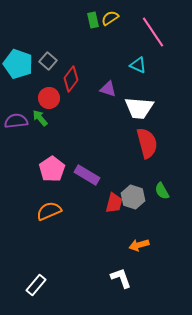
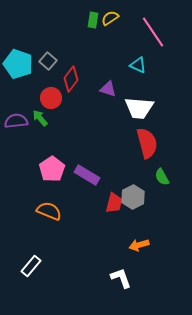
green rectangle: rotated 21 degrees clockwise
red circle: moved 2 px right
green semicircle: moved 14 px up
gray hexagon: rotated 15 degrees clockwise
orange semicircle: rotated 45 degrees clockwise
white rectangle: moved 5 px left, 19 px up
